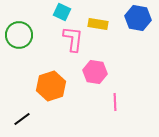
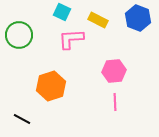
blue hexagon: rotated 10 degrees clockwise
yellow rectangle: moved 4 px up; rotated 18 degrees clockwise
pink L-shape: moved 2 px left; rotated 100 degrees counterclockwise
pink hexagon: moved 19 px right, 1 px up; rotated 15 degrees counterclockwise
black line: rotated 66 degrees clockwise
